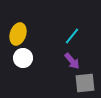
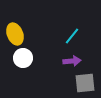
yellow ellipse: moved 3 px left; rotated 40 degrees counterclockwise
purple arrow: rotated 54 degrees counterclockwise
